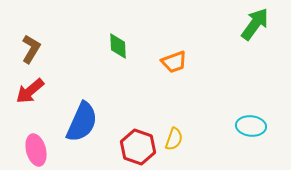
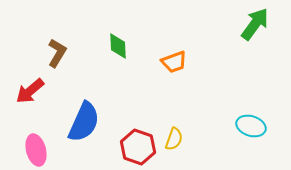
brown L-shape: moved 26 px right, 4 px down
blue semicircle: moved 2 px right
cyan ellipse: rotated 12 degrees clockwise
